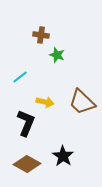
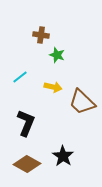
yellow arrow: moved 8 px right, 15 px up
